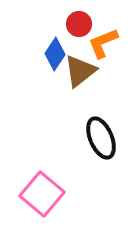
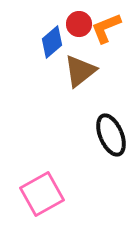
orange L-shape: moved 3 px right, 15 px up
blue diamond: moved 3 px left, 12 px up; rotated 16 degrees clockwise
black ellipse: moved 10 px right, 3 px up
pink square: rotated 21 degrees clockwise
